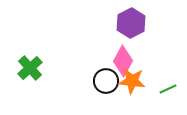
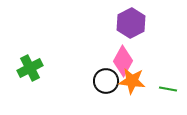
green cross: rotated 15 degrees clockwise
green line: rotated 36 degrees clockwise
